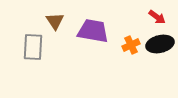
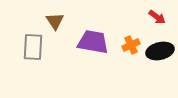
purple trapezoid: moved 11 px down
black ellipse: moved 7 px down
